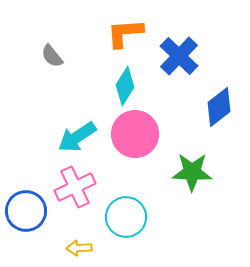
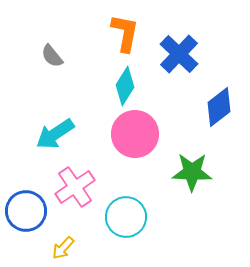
orange L-shape: rotated 105 degrees clockwise
blue cross: moved 2 px up
cyan arrow: moved 22 px left, 3 px up
pink cross: rotated 9 degrees counterclockwise
yellow arrow: moved 16 px left; rotated 45 degrees counterclockwise
